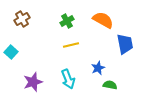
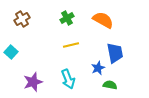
green cross: moved 3 px up
blue trapezoid: moved 10 px left, 9 px down
